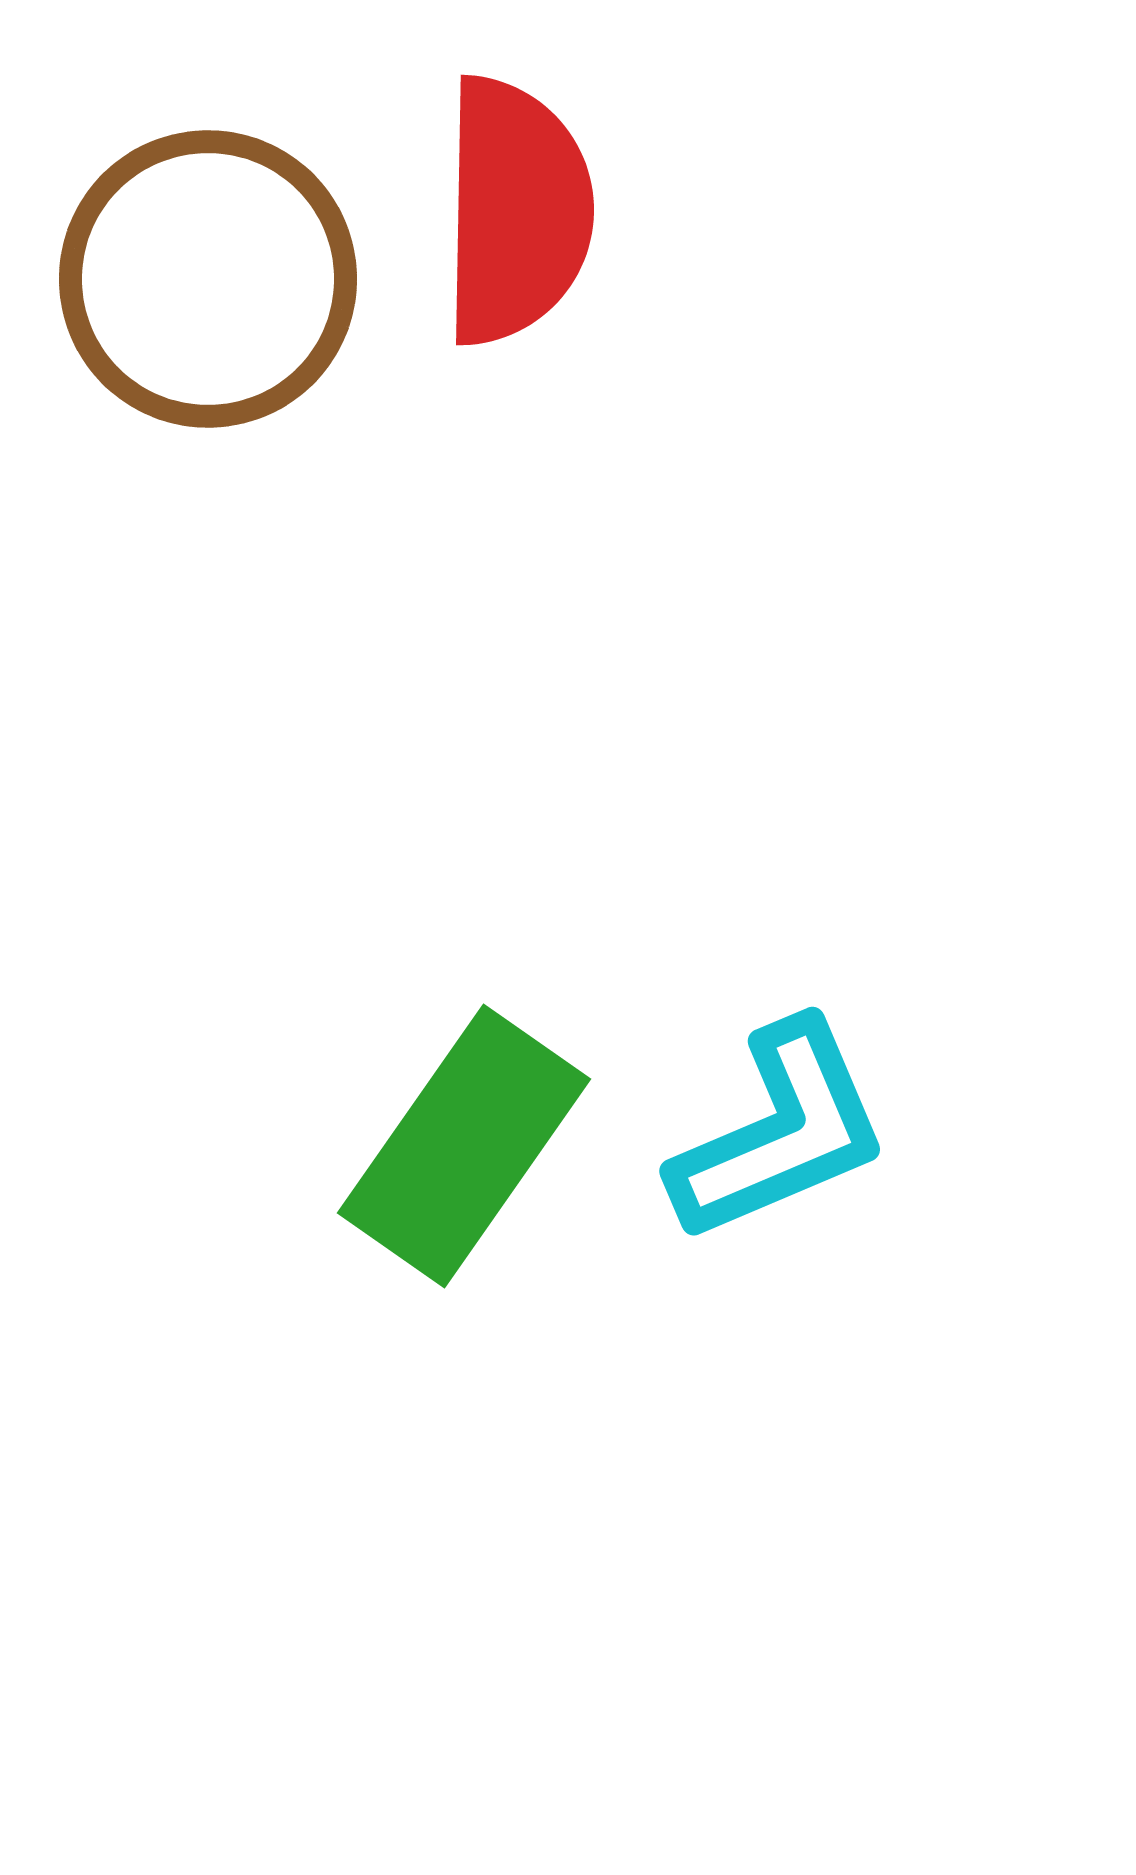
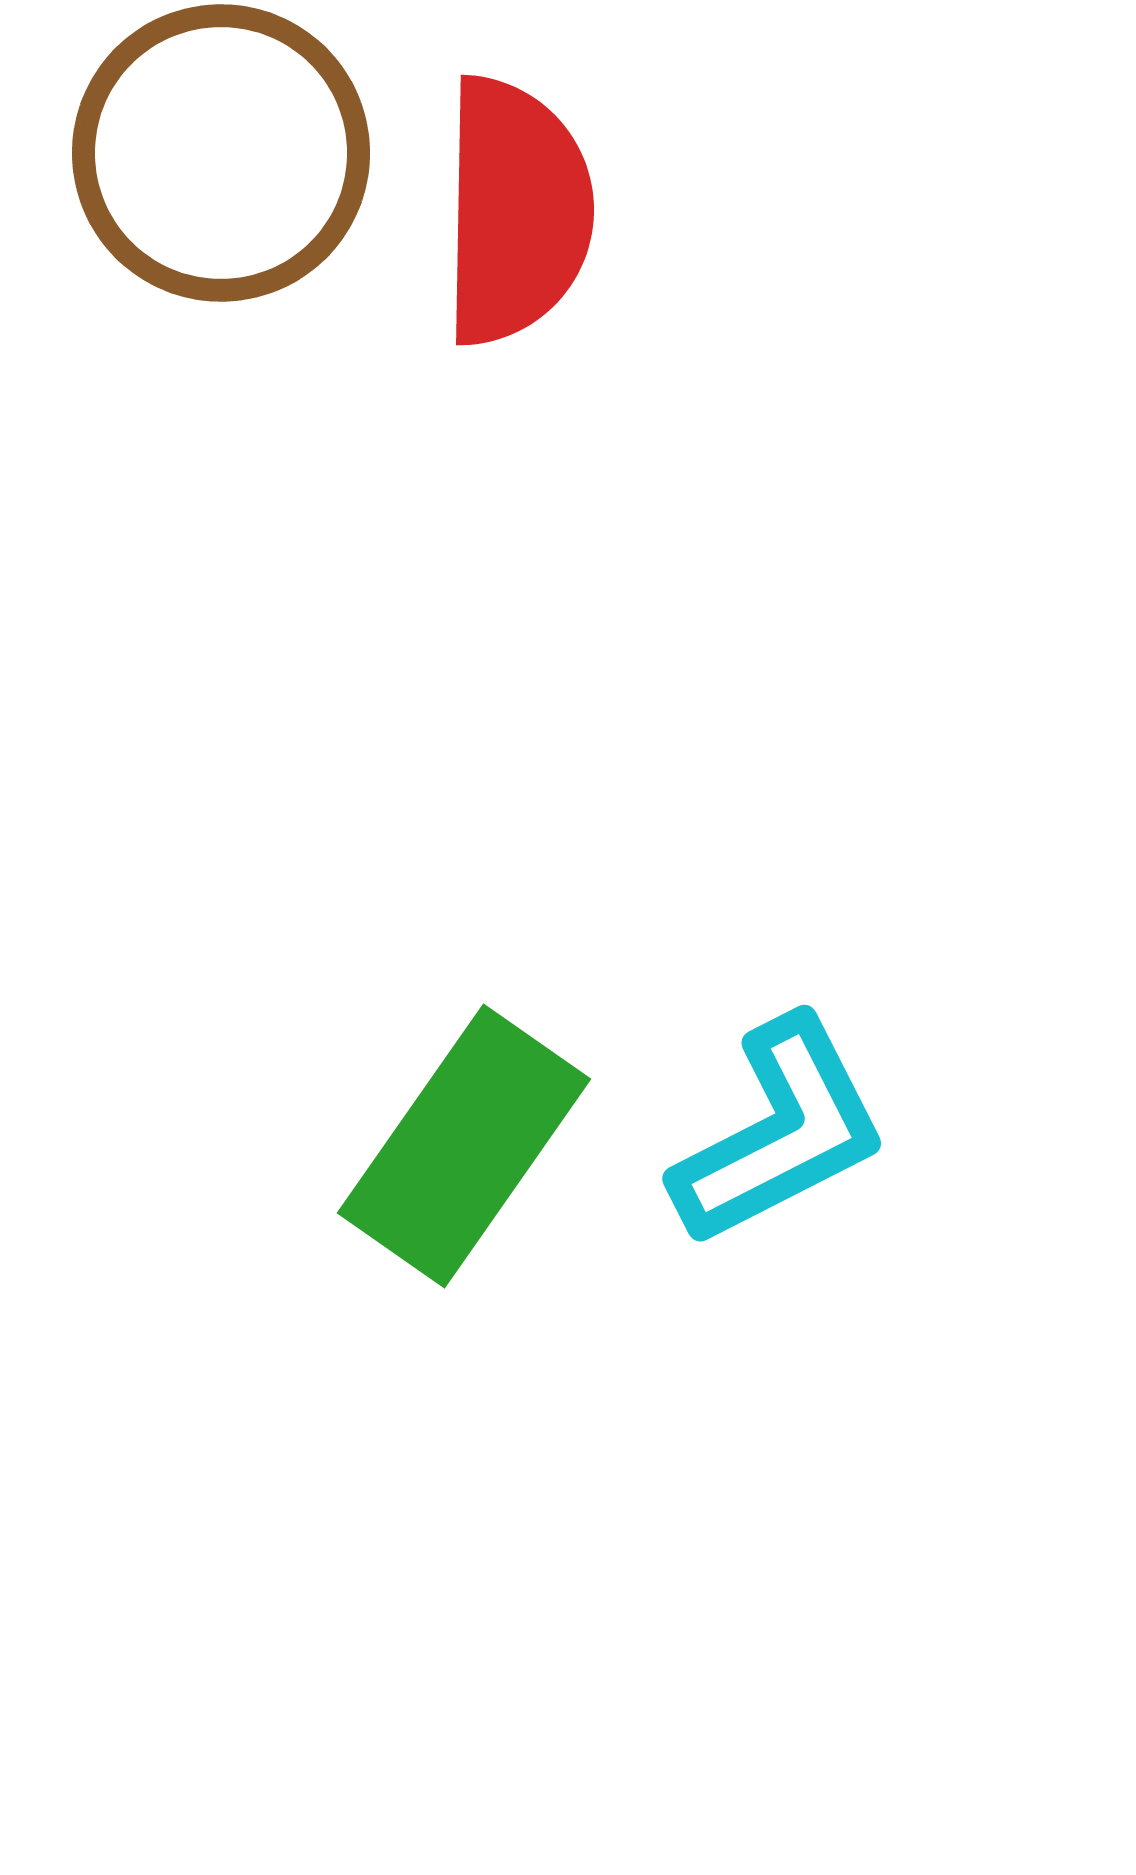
brown circle: moved 13 px right, 126 px up
cyan L-shape: rotated 4 degrees counterclockwise
